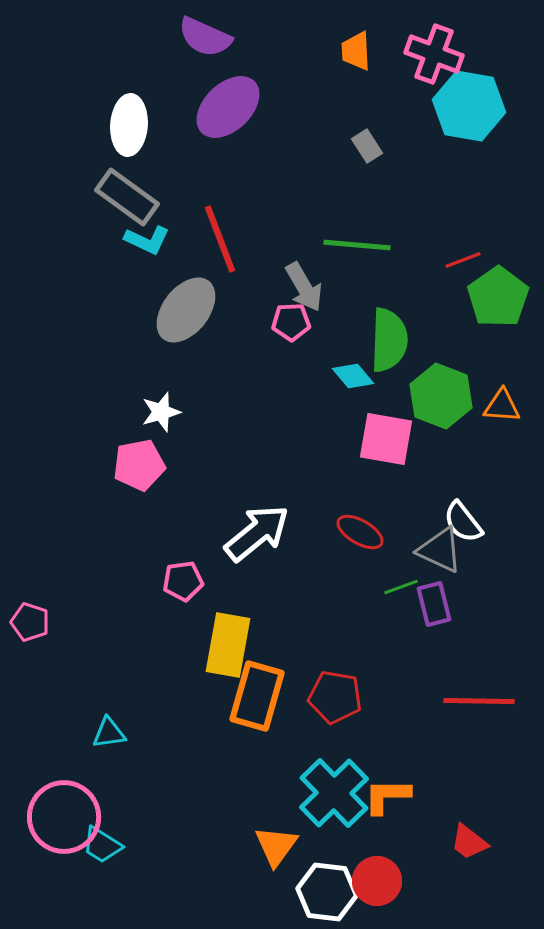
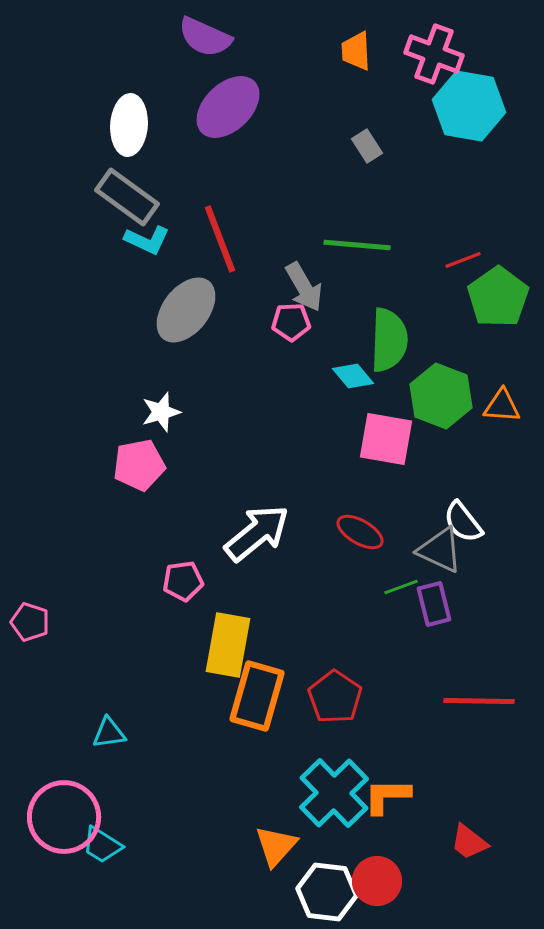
red pentagon at (335, 697): rotated 24 degrees clockwise
orange triangle at (276, 846): rotated 6 degrees clockwise
